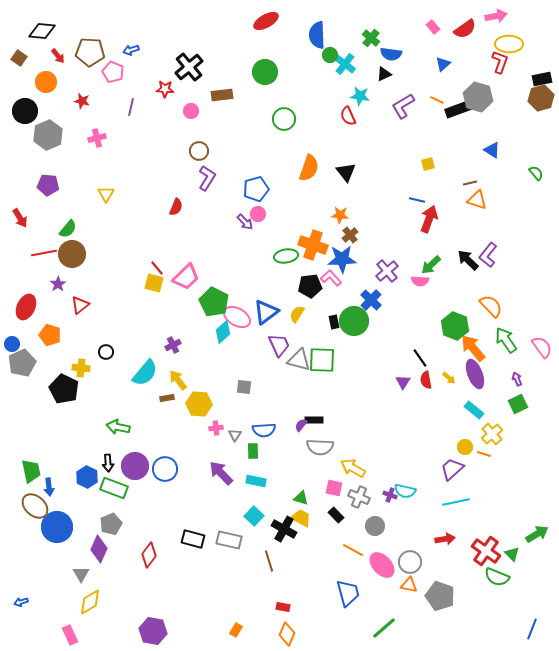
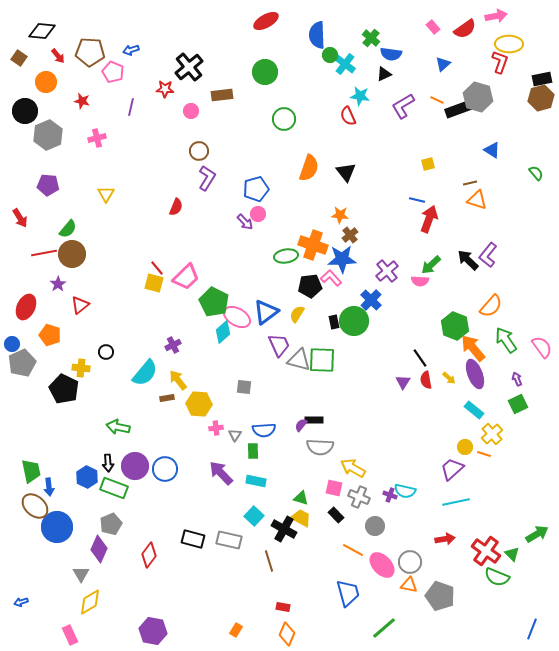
orange semicircle at (491, 306): rotated 85 degrees clockwise
